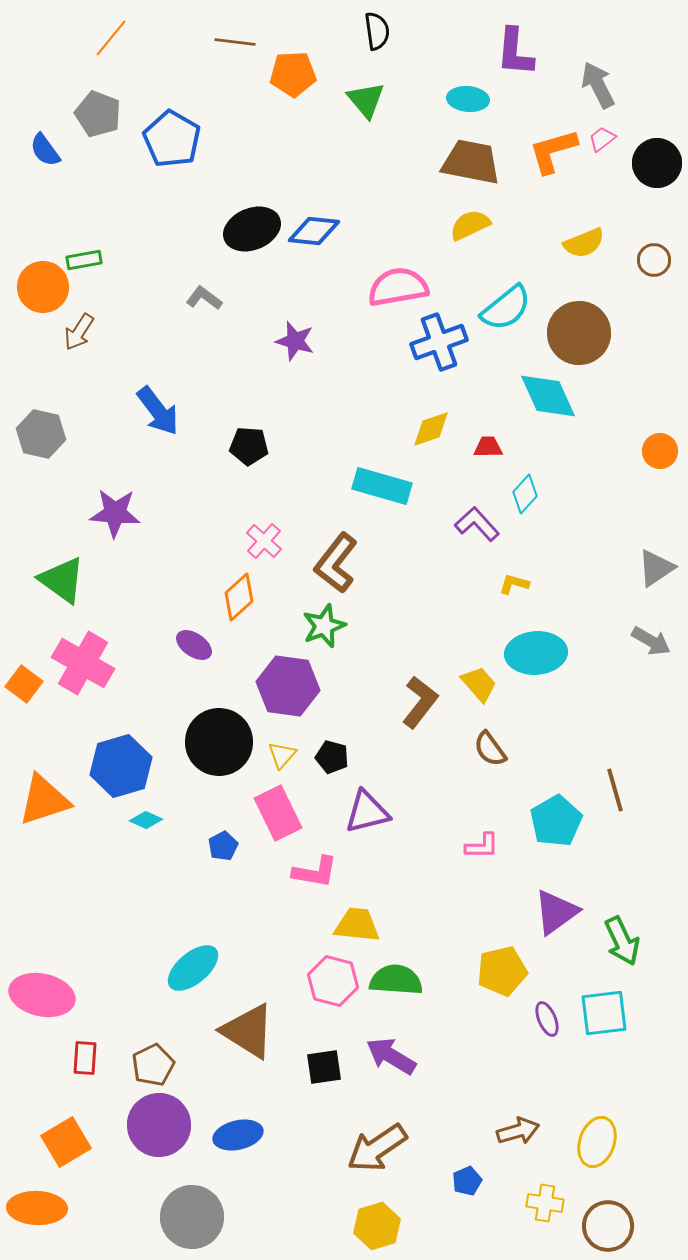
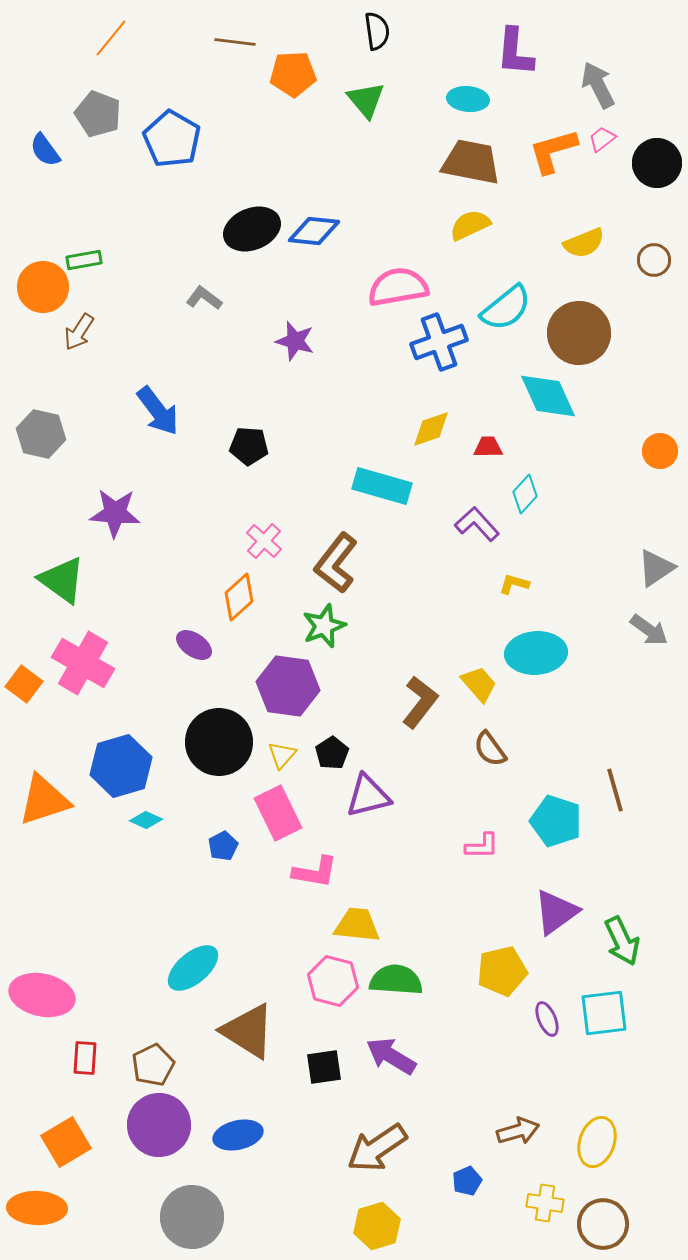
gray arrow at (651, 641): moved 2 px left, 11 px up; rotated 6 degrees clockwise
black pentagon at (332, 757): moved 4 px up; rotated 24 degrees clockwise
purple triangle at (367, 812): moved 1 px right, 16 px up
cyan pentagon at (556, 821): rotated 24 degrees counterclockwise
brown circle at (608, 1226): moved 5 px left, 2 px up
